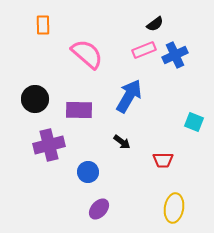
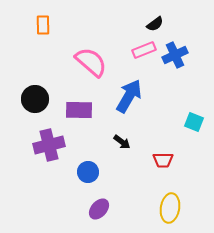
pink semicircle: moved 4 px right, 8 px down
yellow ellipse: moved 4 px left
